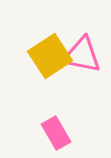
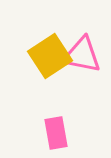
pink rectangle: rotated 20 degrees clockwise
